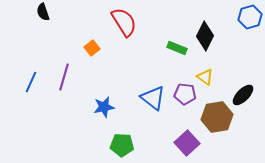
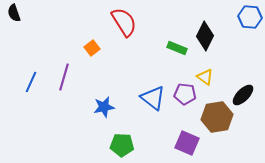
black semicircle: moved 29 px left, 1 px down
blue hexagon: rotated 20 degrees clockwise
purple square: rotated 25 degrees counterclockwise
